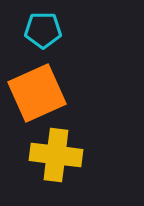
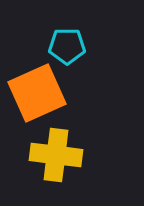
cyan pentagon: moved 24 px right, 16 px down
